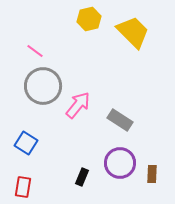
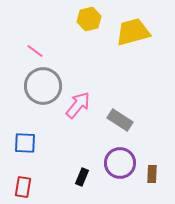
yellow trapezoid: rotated 60 degrees counterclockwise
blue square: moved 1 px left; rotated 30 degrees counterclockwise
